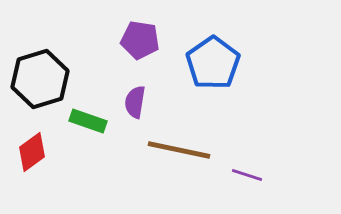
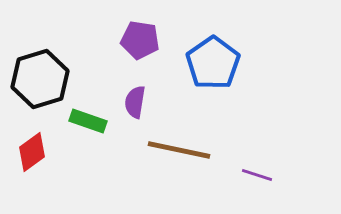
purple line: moved 10 px right
